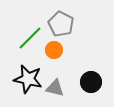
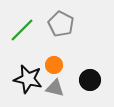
green line: moved 8 px left, 8 px up
orange circle: moved 15 px down
black circle: moved 1 px left, 2 px up
